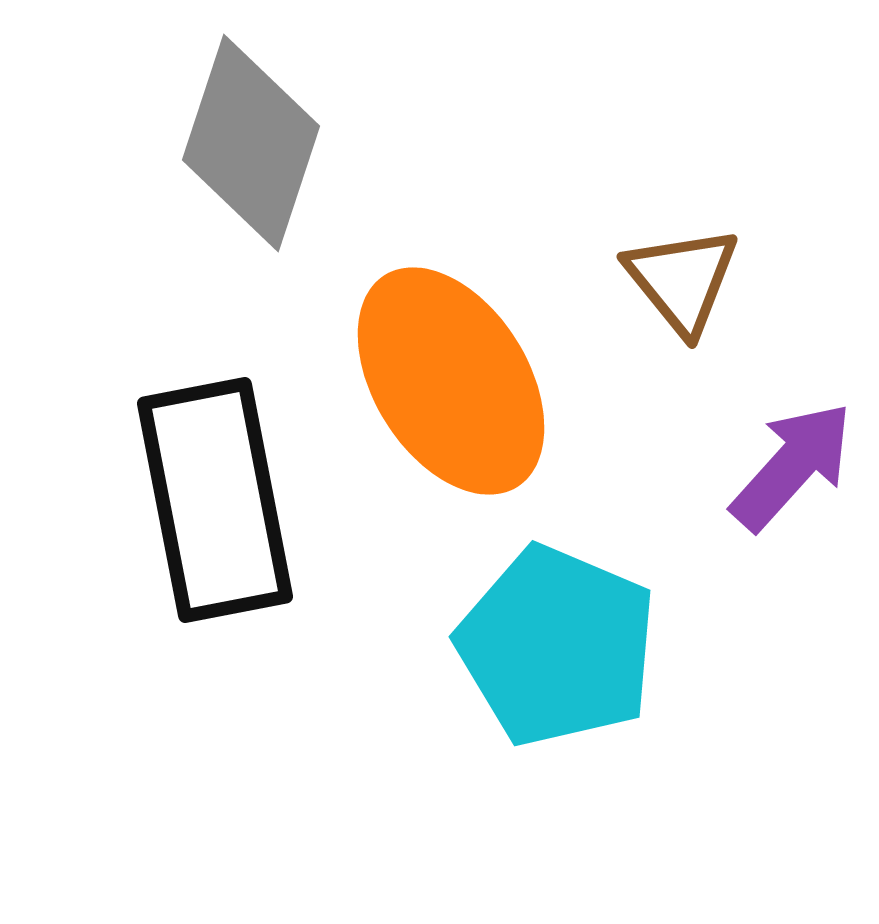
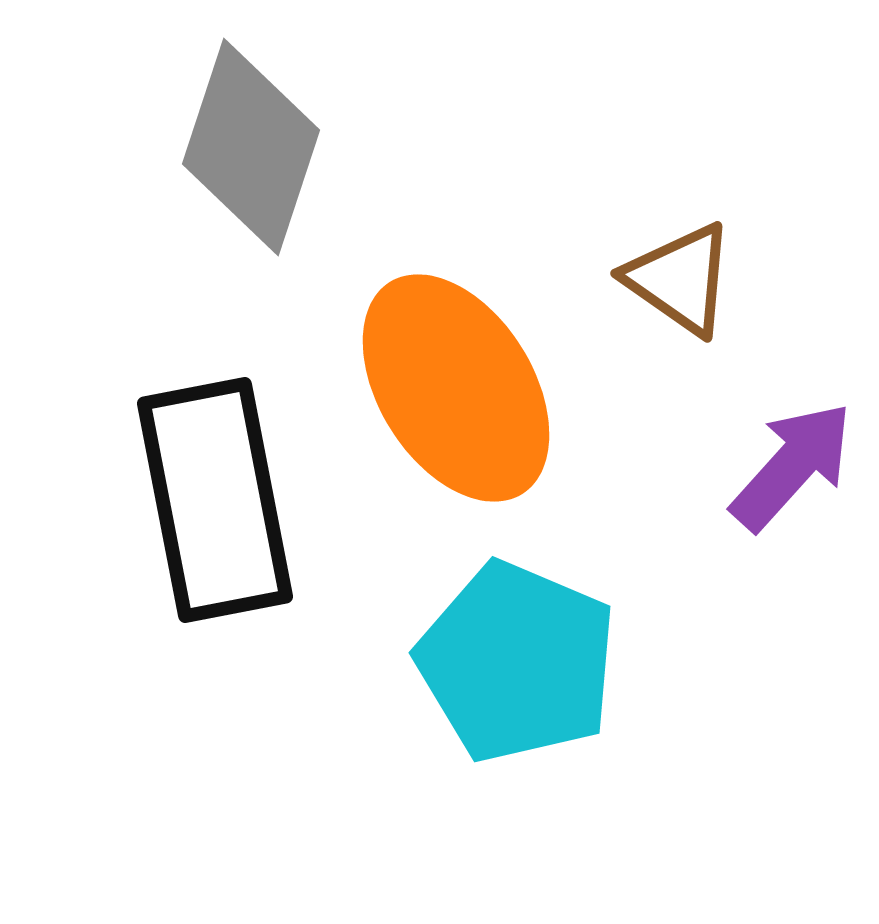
gray diamond: moved 4 px down
brown triangle: moved 2 px left, 1 px up; rotated 16 degrees counterclockwise
orange ellipse: moved 5 px right, 7 px down
cyan pentagon: moved 40 px left, 16 px down
